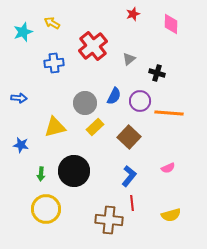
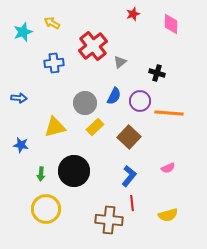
gray triangle: moved 9 px left, 3 px down
yellow semicircle: moved 3 px left
